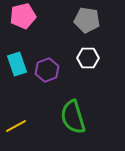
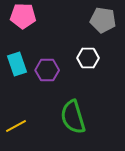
pink pentagon: rotated 15 degrees clockwise
gray pentagon: moved 16 px right
purple hexagon: rotated 20 degrees clockwise
